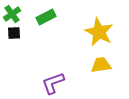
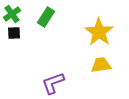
green rectangle: rotated 30 degrees counterclockwise
yellow star: rotated 8 degrees clockwise
